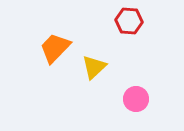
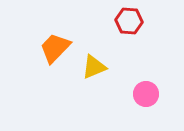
yellow triangle: rotated 20 degrees clockwise
pink circle: moved 10 px right, 5 px up
